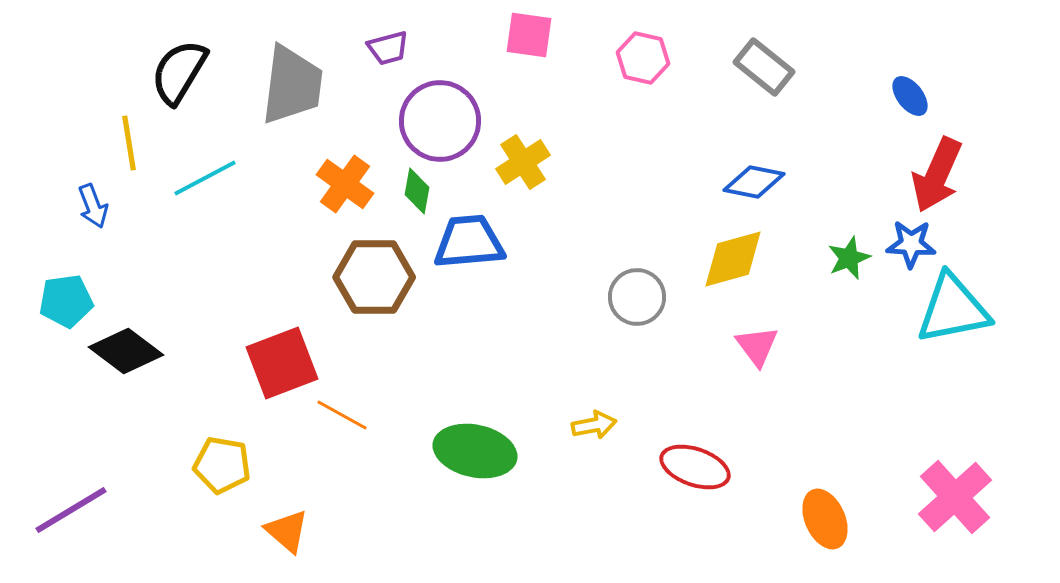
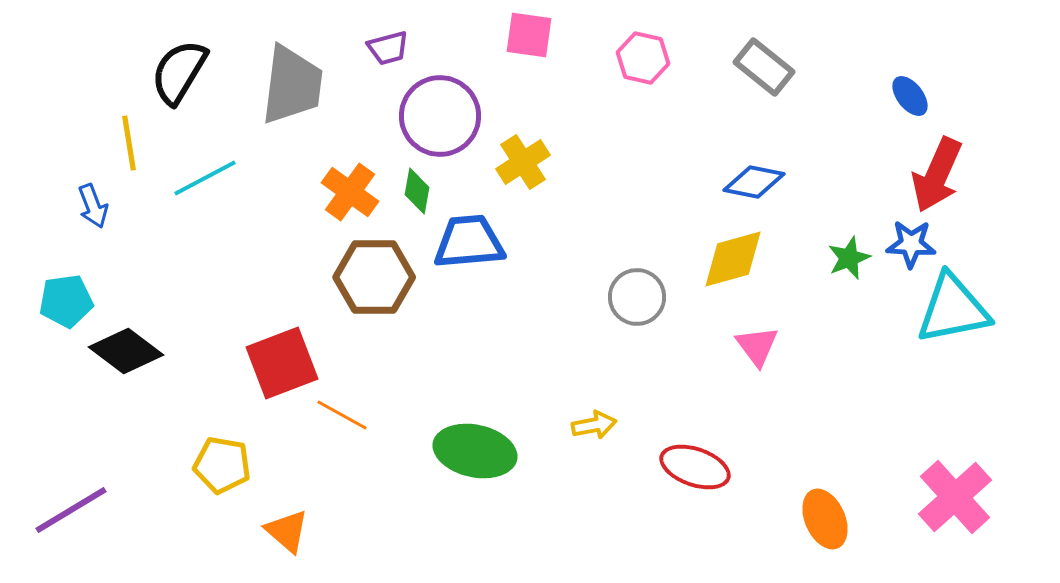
purple circle: moved 5 px up
orange cross: moved 5 px right, 8 px down
